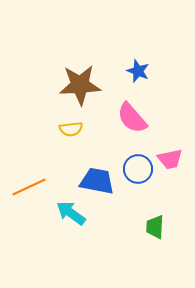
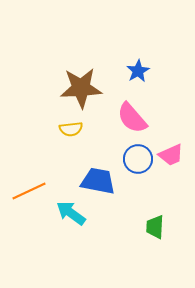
blue star: rotated 20 degrees clockwise
brown star: moved 1 px right, 3 px down
pink trapezoid: moved 1 px right, 4 px up; rotated 12 degrees counterclockwise
blue circle: moved 10 px up
blue trapezoid: moved 1 px right
orange line: moved 4 px down
